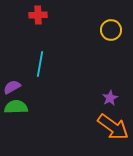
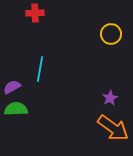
red cross: moved 3 px left, 2 px up
yellow circle: moved 4 px down
cyan line: moved 5 px down
green semicircle: moved 2 px down
orange arrow: moved 1 px down
